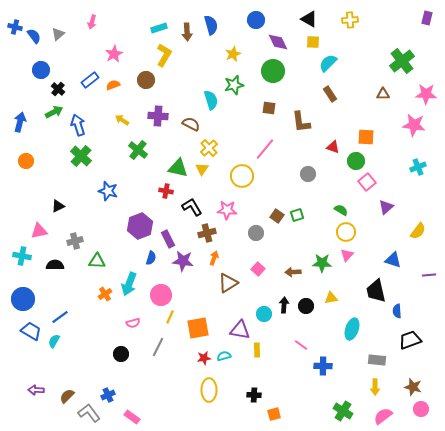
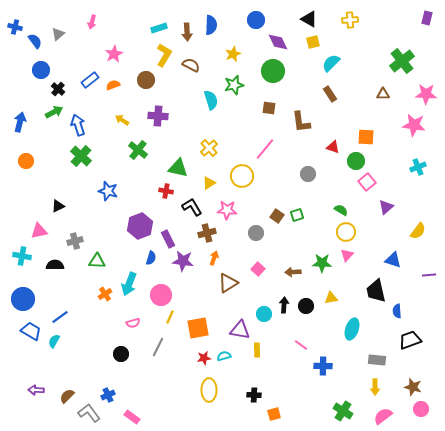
blue semicircle at (211, 25): rotated 18 degrees clockwise
blue semicircle at (34, 36): moved 1 px right, 5 px down
yellow square at (313, 42): rotated 16 degrees counterclockwise
cyan semicircle at (328, 63): moved 3 px right
brown semicircle at (191, 124): moved 59 px up
yellow triangle at (202, 169): moved 7 px right, 14 px down; rotated 24 degrees clockwise
